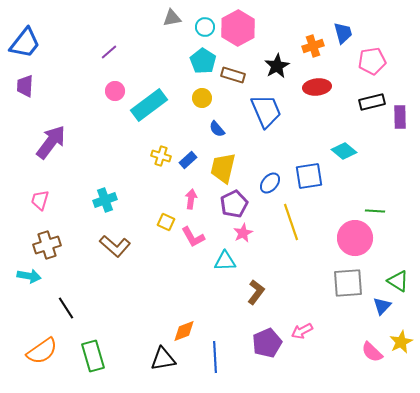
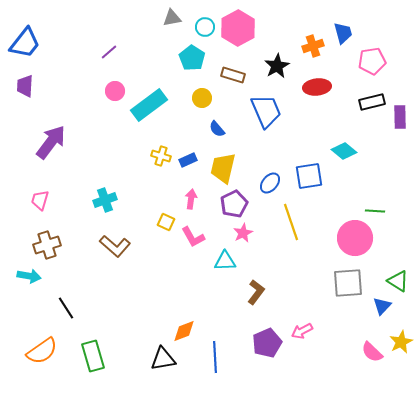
cyan pentagon at (203, 61): moved 11 px left, 3 px up
blue rectangle at (188, 160): rotated 18 degrees clockwise
